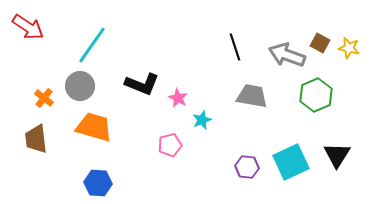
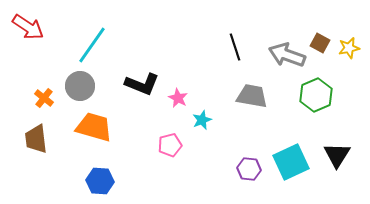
yellow star: rotated 25 degrees counterclockwise
purple hexagon: moved 2 px right, 2 px down
blue hexagon: moved 2 px right, 2 px up
